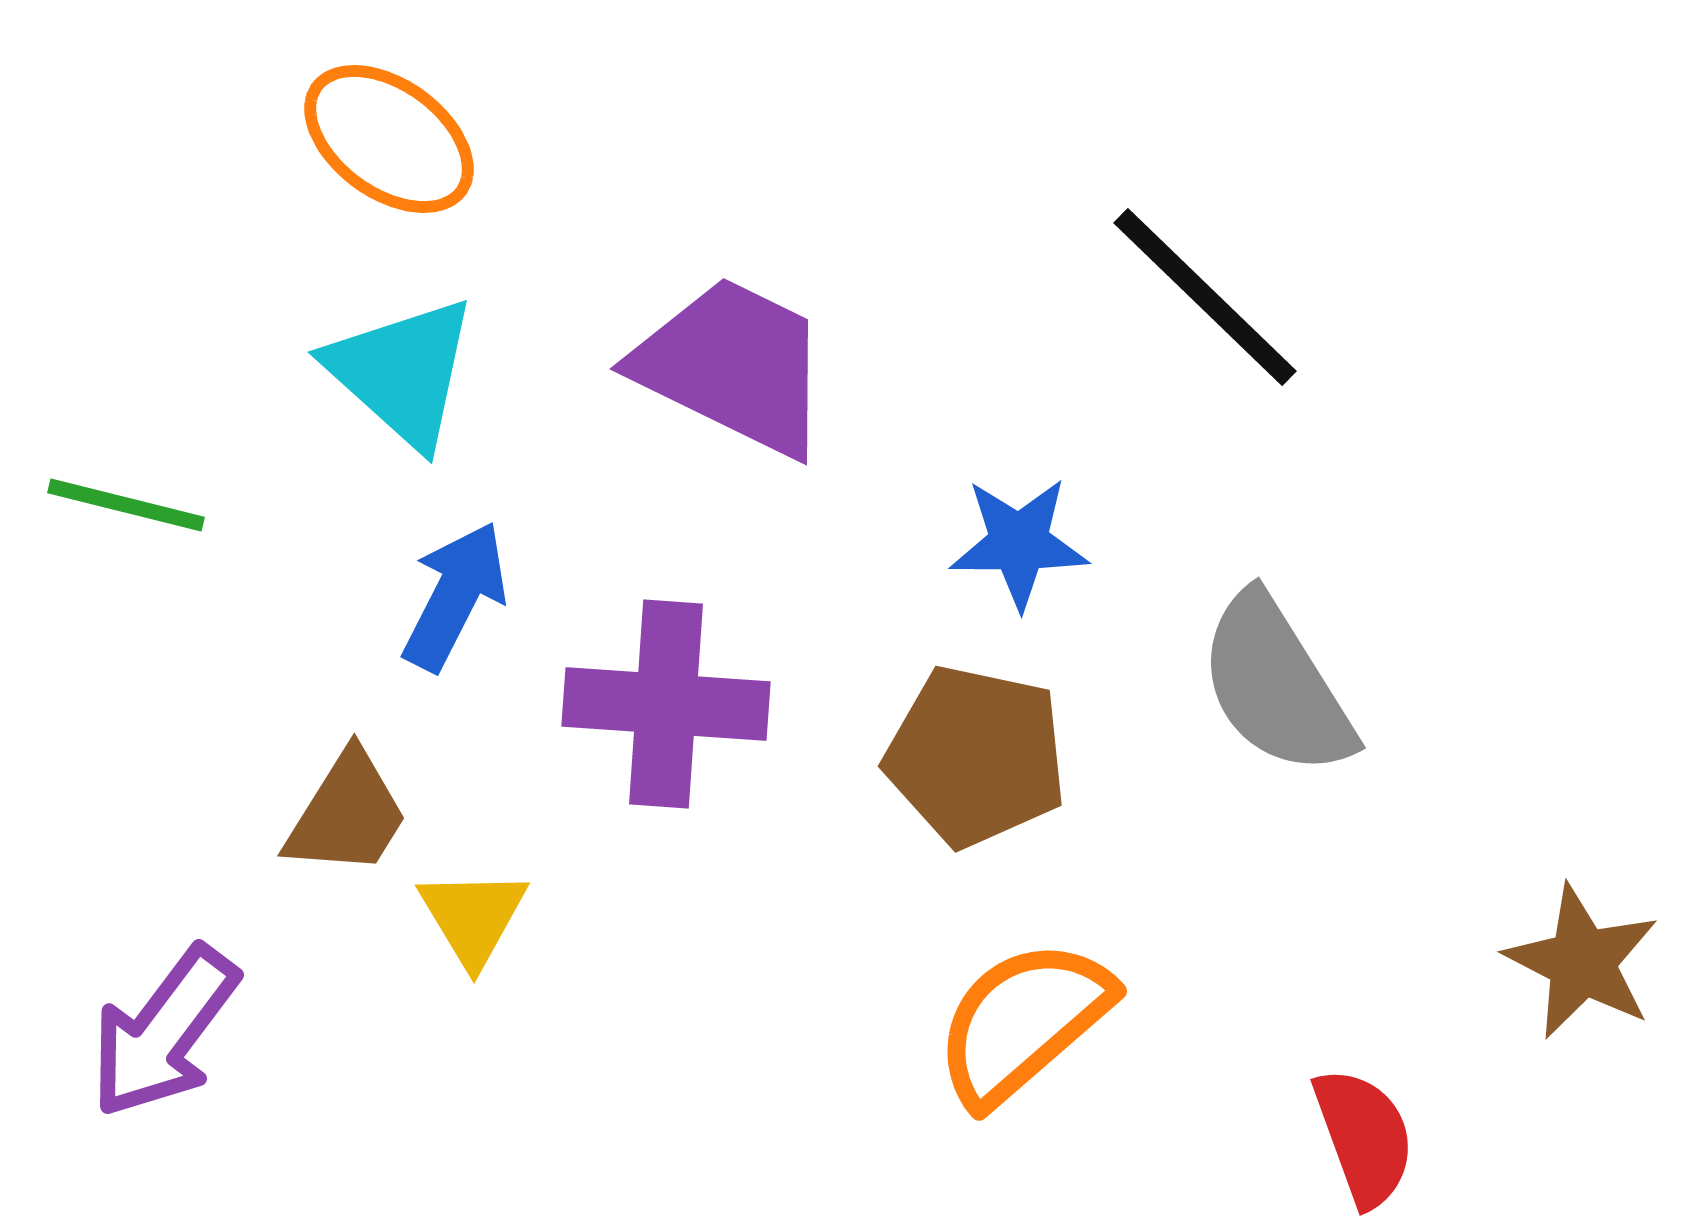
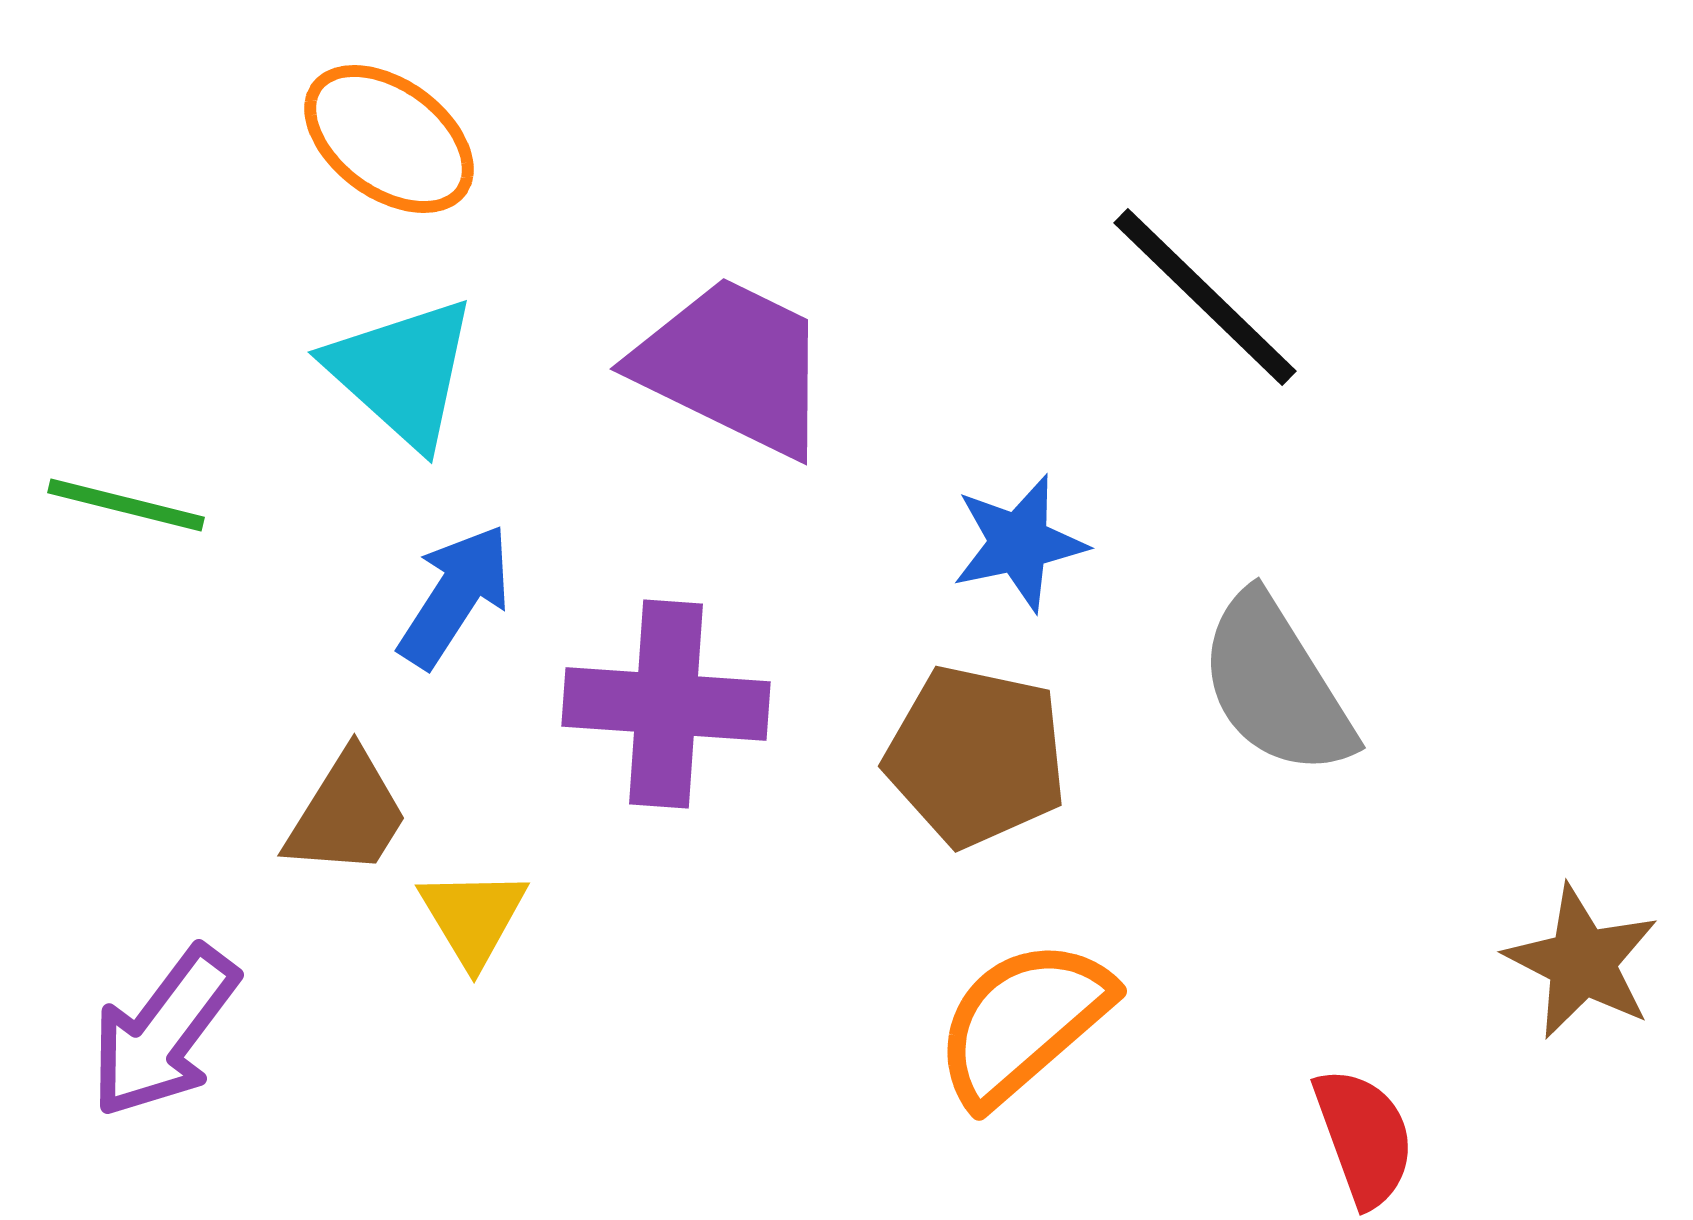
blue star: rotated 12 degrees counterclockwise
blue arrow: rotated 6 degrees clockwise
